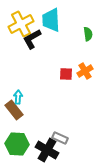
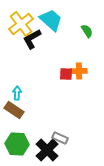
cyan trapezoid: rotated 135 degrees clockwise
yellow cross: rotated 10 degrees counterclockwise
green semicircle: moved 1 px left, 3 px up; rotated 24 degrees counterclockwise
orange cross: moved 6 px left; rotated 28 degrees clockwise
cyan arrow: moved 1 px left, 4 px up
brown rectangle: rotated 18 degrees counterclockwise
black cross: rotated 15 degrees clockwise
